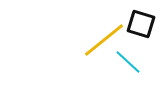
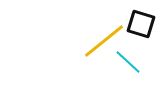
yellow line: moved 1 px down
